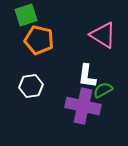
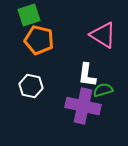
green square: moved 3 px right
white L-shape: moved 1 px up
white hexagon: rotated 20 degrees clockwise
green semicircle: rotated 12 degrees clockwise
